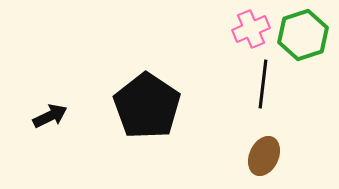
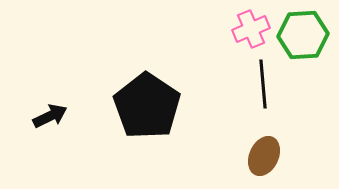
green hexagon: rotated 15 degrees clockwise
black line: rotated 12 degrees counterclockwise
